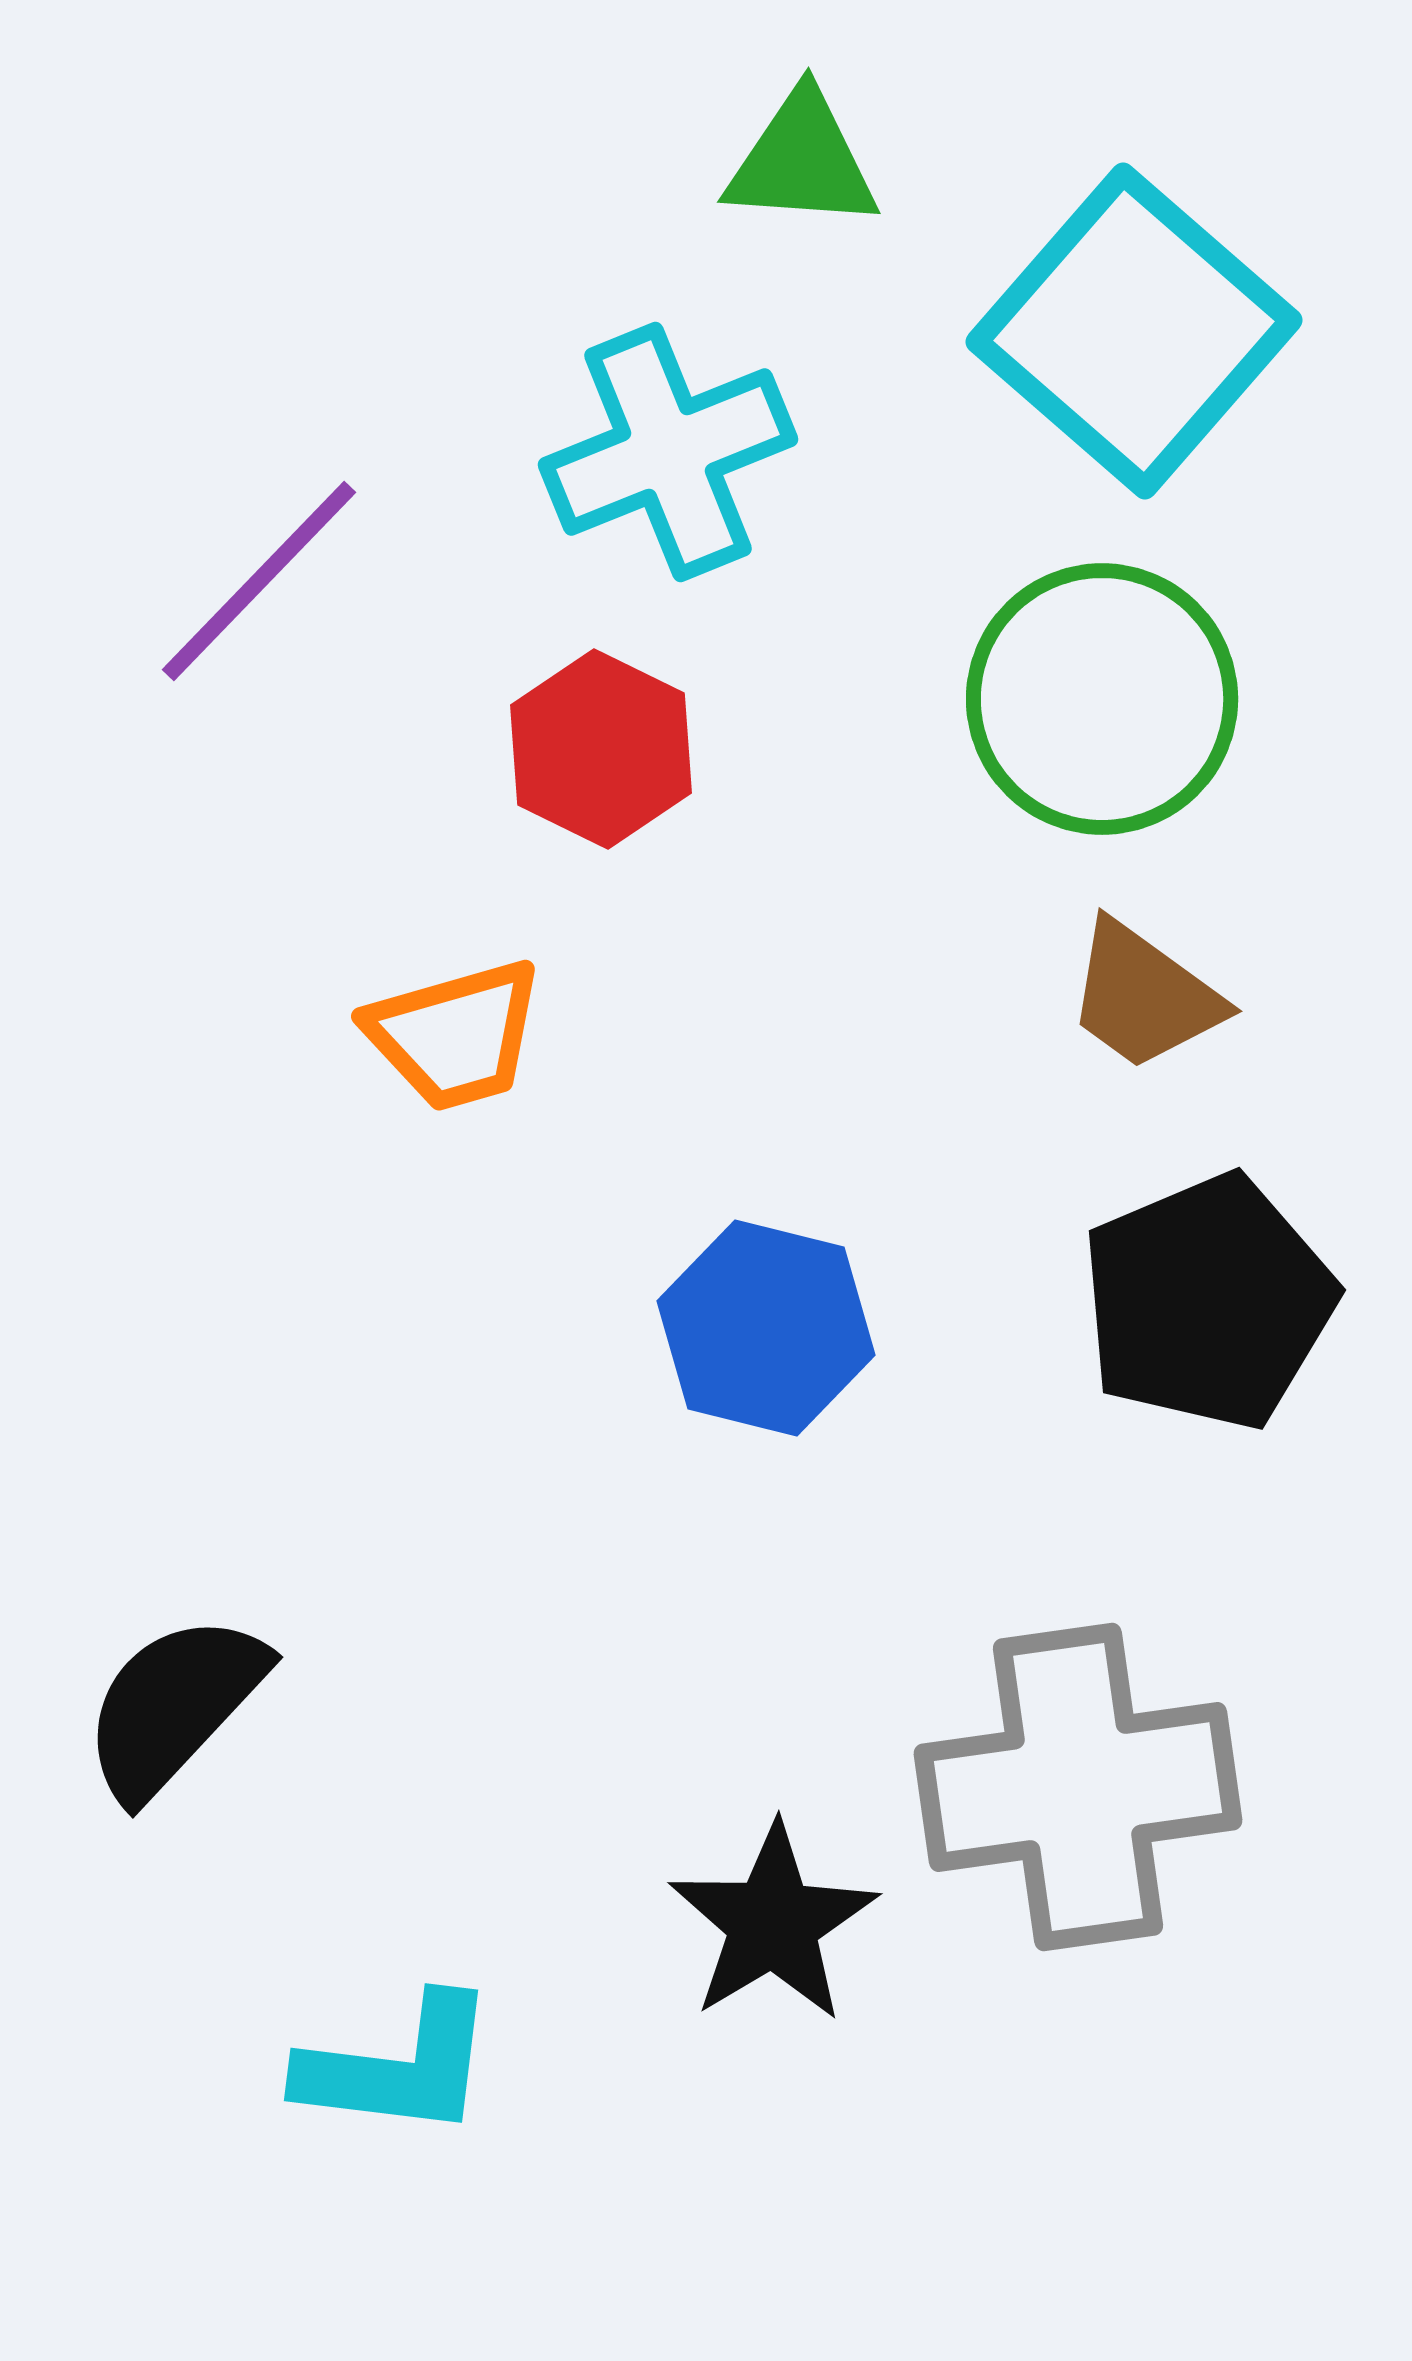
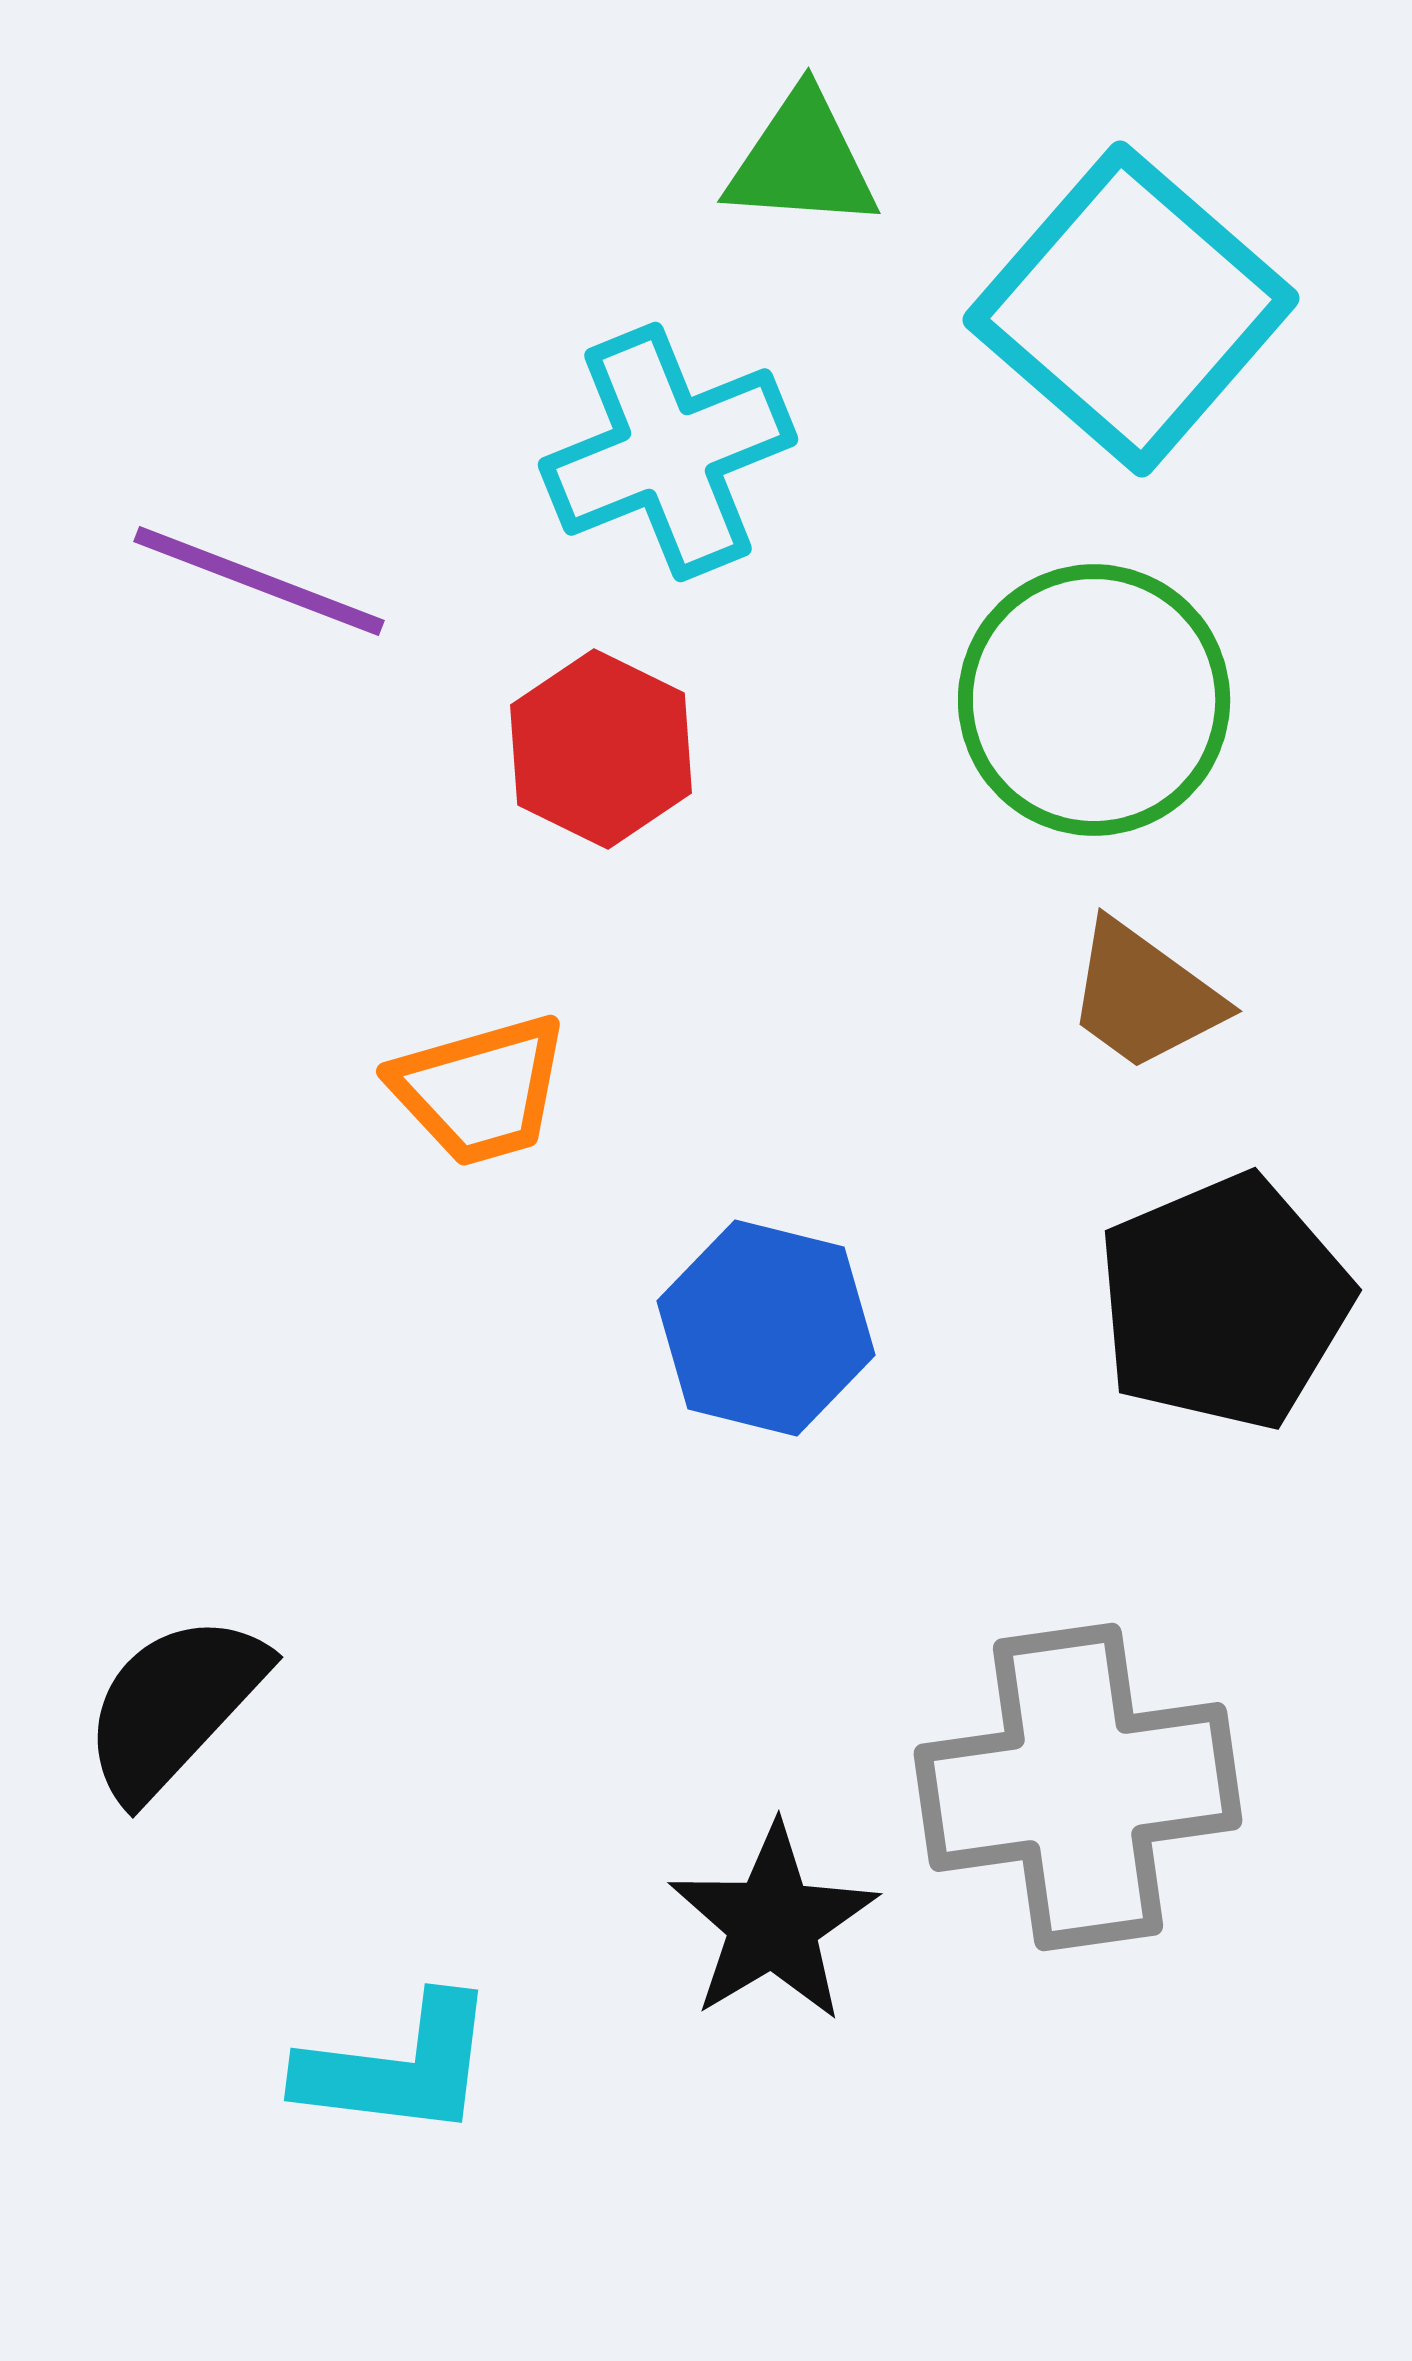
cyan square: moved 3 px left, 22 px up
purple line: rotated 67 degrees clockwise
green circle: moved 8 px left, 1 px down
orange trapezoid: moved 25 px right, 55 px down
black pentagon: moved 16 px right
